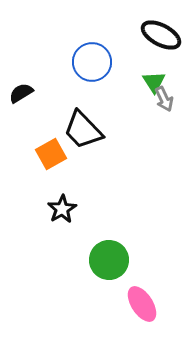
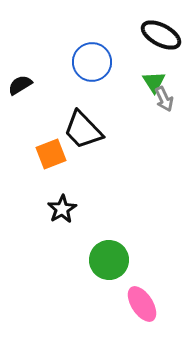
black semicircle: moved 1 px left, 8 px up
orange square: rotated 8 degrees clockwise
